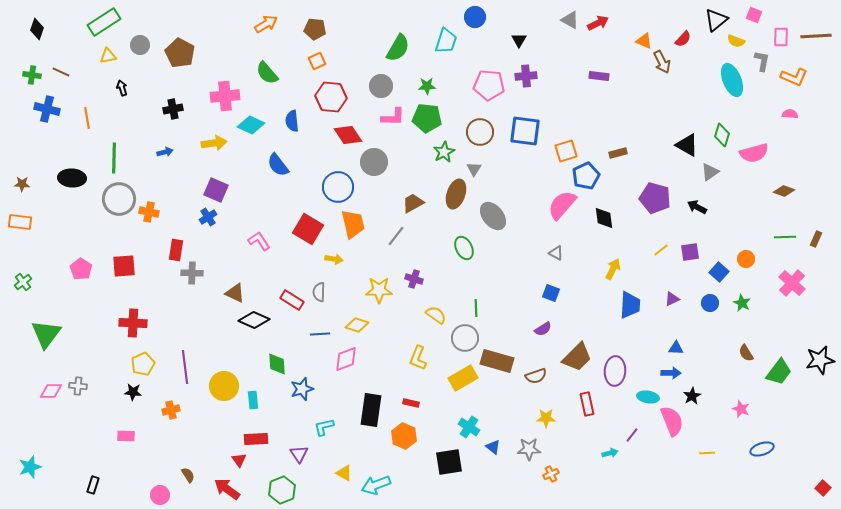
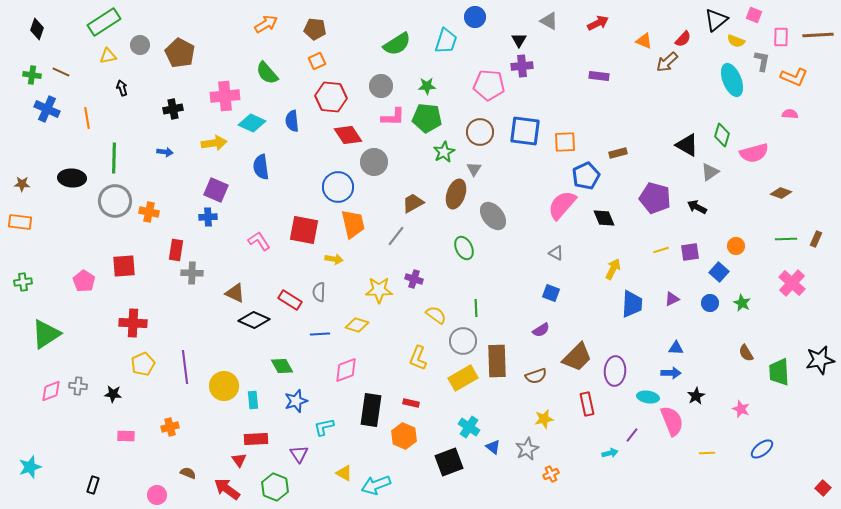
gray triangle at (570, 20): moved 21 px left, 1 px down
brown line at (816, 36): moved 2 px right, 1 px up
green semicircle at (398, 48): moved 1 px left, 4 px up; rotated 28 degrees clockwise
brown arrow at (662, 62): moved 5 px right; rotated 75 degrees clockwise
purple cross at (526, 76): moved 4 px left, 10 px up
blue cross at (47, 109): rotated 10 degrees clockwise
cyan diamond at (251, 125): moved 1 px right, 2 px up
orange square at (566, 151): moved 1 px left, 9 px up; rotated 15 degrees clockwise
blue arrow at (165, 152): rotated 21 degrees clockwise
blue semicircle at (278, 165): moved 17 px left, 2 px down; rotated 30 degrees clockwise
brown diamond at (784, 191): moved 3 px left, 2 px down
gray circle at (119, 199): moved 4 px left, 2 px down
blue cross at (208, 217): rotated 30 degrees clockwise
black diamond at (604, 218): rotated 15 degrees counterclockwise
red square at (308, 229): moved 4 px left, 1 px down; rotated 20 degrees counterclockwise
green line at (785, 237): moved 1 px right, 2 px down
yellow line at (661, 250): rotated 21 degrees clockwise
orange circle at (746, 259): moved 10 px left, 13 px up
pink pentagon at (81, 269): moved 3 px right, 12 px down
green cross at (23, 282): rotated 30 degrees clockwise
red rectangle at (292, 300): moved 2 px left
blue trapezoid at (630, 305): moved 2 px right, 1 px up
purple semicircle at (543, 329): moved 2 px left, 1 px down
green triangle at (46, 334): rotated 20 degrees clockwise
gray circle at (465, 338): moved 2 px left, 3 px down
pink diamond at (346, 359): moved 11 px down
brown rectangle at (497, 361): rotated 72 degrees clockwise
green diamond at (277, 364): moved 5 px right, 2 px down; rotated 25 degrees counterclockwise
green trapezoid at (779, 372): rotated 140 degrees clockwise
blue star at (302, 389): moved 6 px left, 12 px down
pink diamond at (51, 391): rotated 20 degrees counterclockwise
black star at (133, 392): moved 20 px left, 2 px down
black star at (692, 396): moved 4 px right
orange cross at (171, 410): moved 1 px left, 17 px down
yellow star at (546, 418): moved 2 px left, 1 px down; rotated 12 degrees counterclockwise
gray star at (529, 449): moved 2 px left; rotated 25 degrees counterclockwise
blue ellipse at (762, 449): rotated 20 degrees counterclockwise
black square at (449, 462): rotated 12 degrees counterclockwise
brown semicircle at (188, 475): moved 2 px up; rotated 35 degrees counterclockwise
green hexagon at (282, 490): moved 7 px left, 3 px up; rotated 16 degrees counterclockwise
pink circle at (160, 495): moved 3 px left
